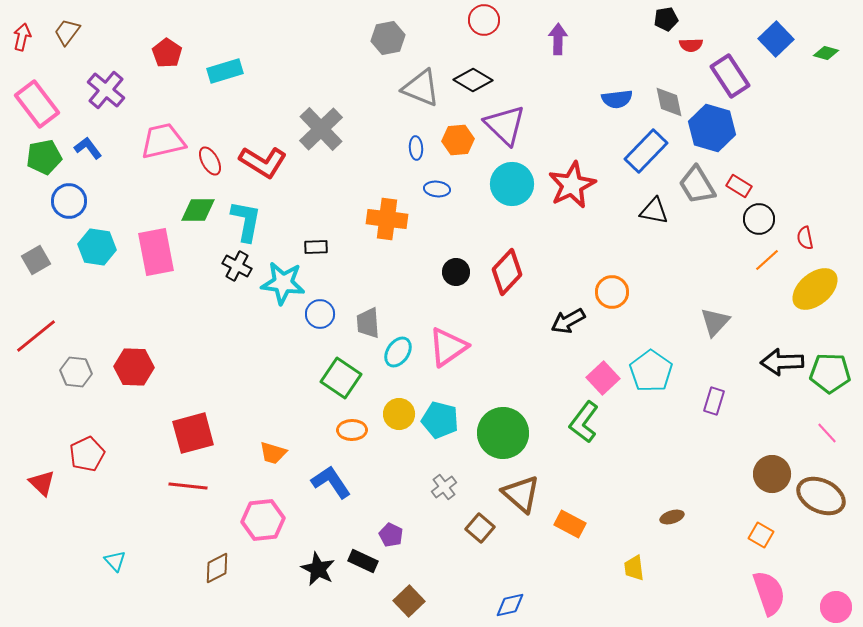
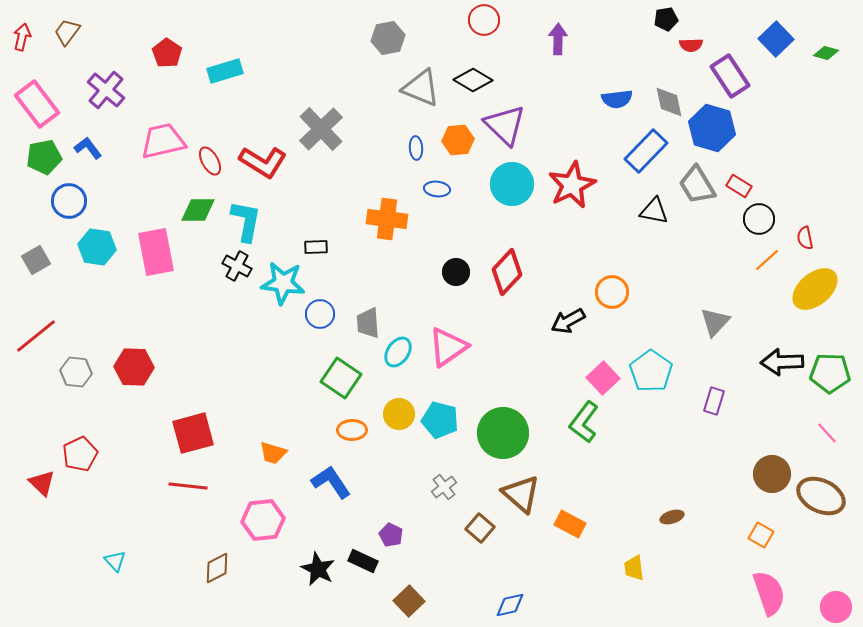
red pentagon at (87, 454): moved 7 px left
